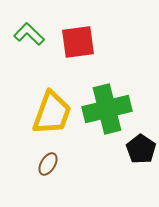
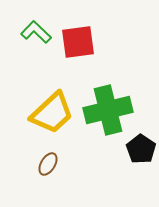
green L-shape: moved 7 px right, 2 px up
green cross: moved 1 px right, 1 px down
yellow trapezoid: rotated 27 degrees clockwise
